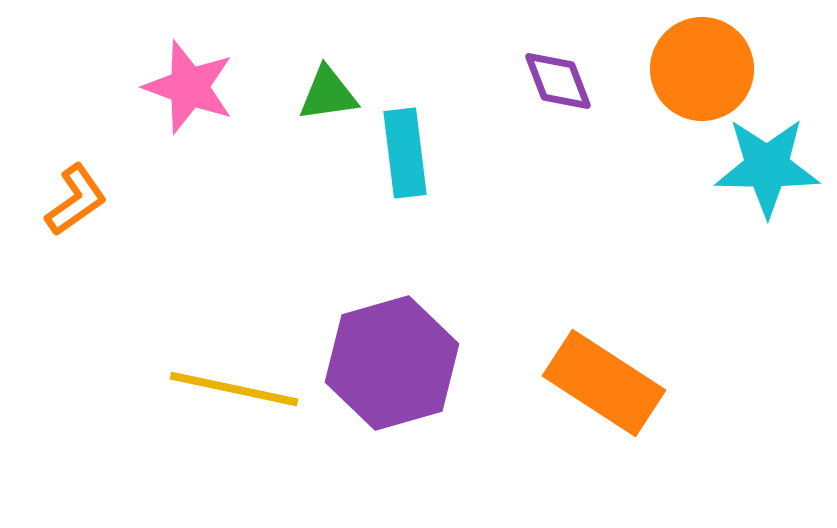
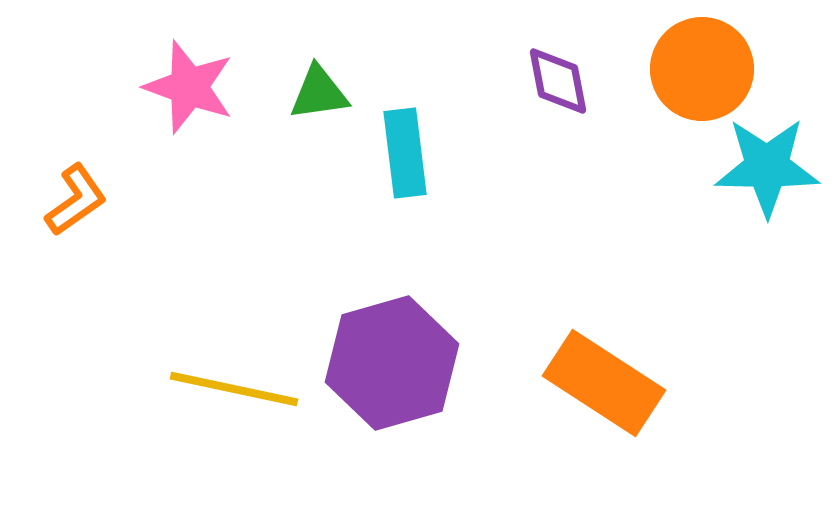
purple diamond: rotated 10 degrees clockwise
green triangle: moved 9 px left, 1 px up
